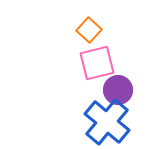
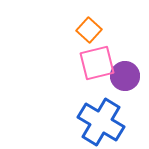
purple circle: moved 7 px right, 14 px up
blue cross: moved 6 px left; rotated 9 degrees counterclockwise
